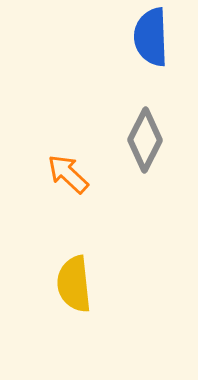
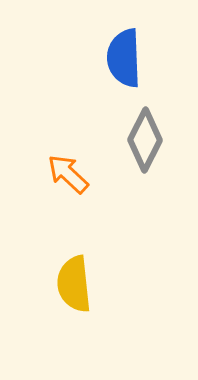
blue semicircle: moved 27 px left, 21 px down
